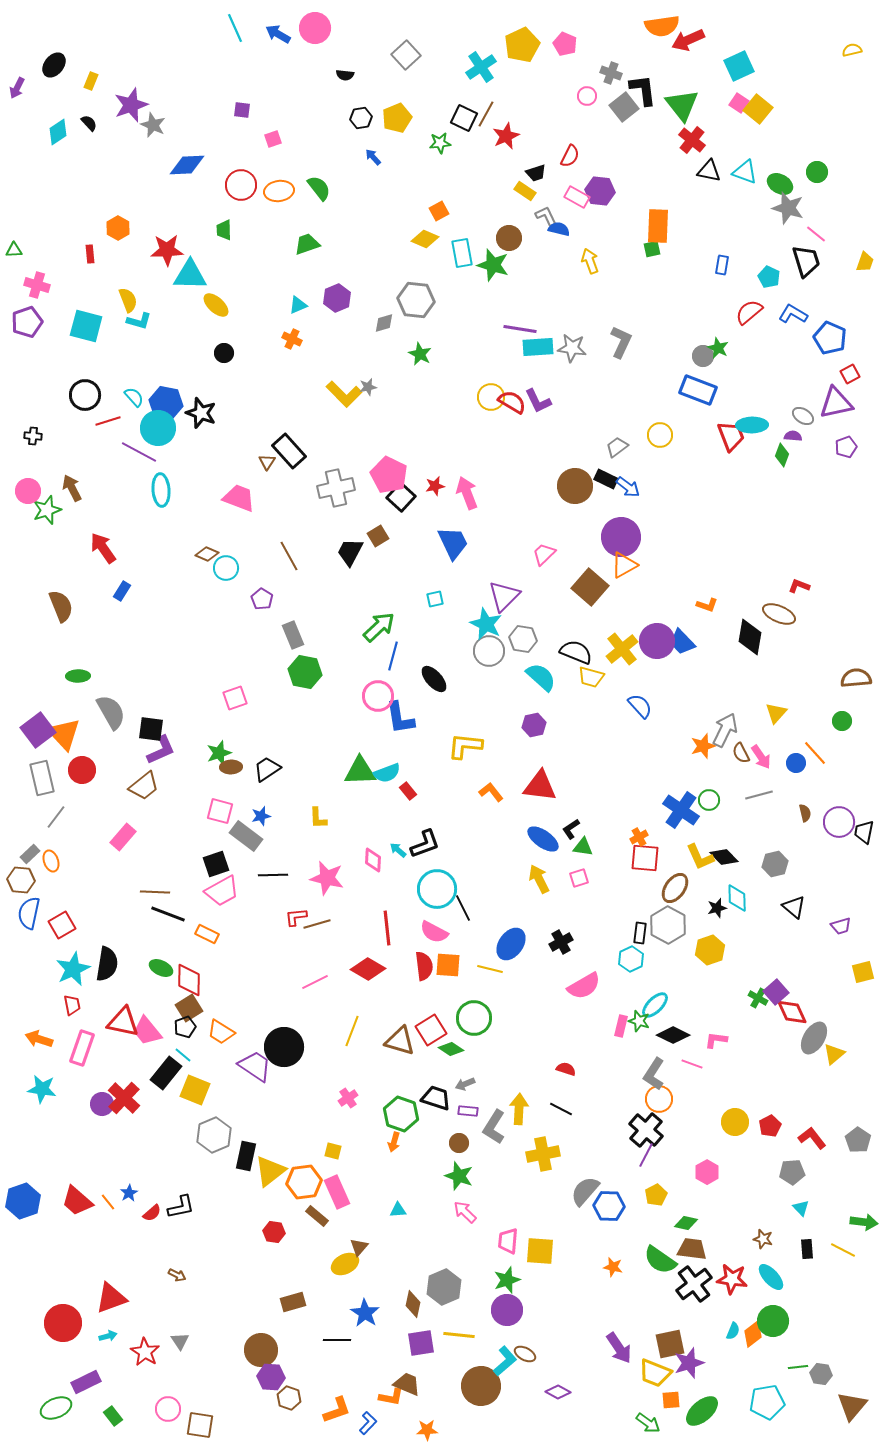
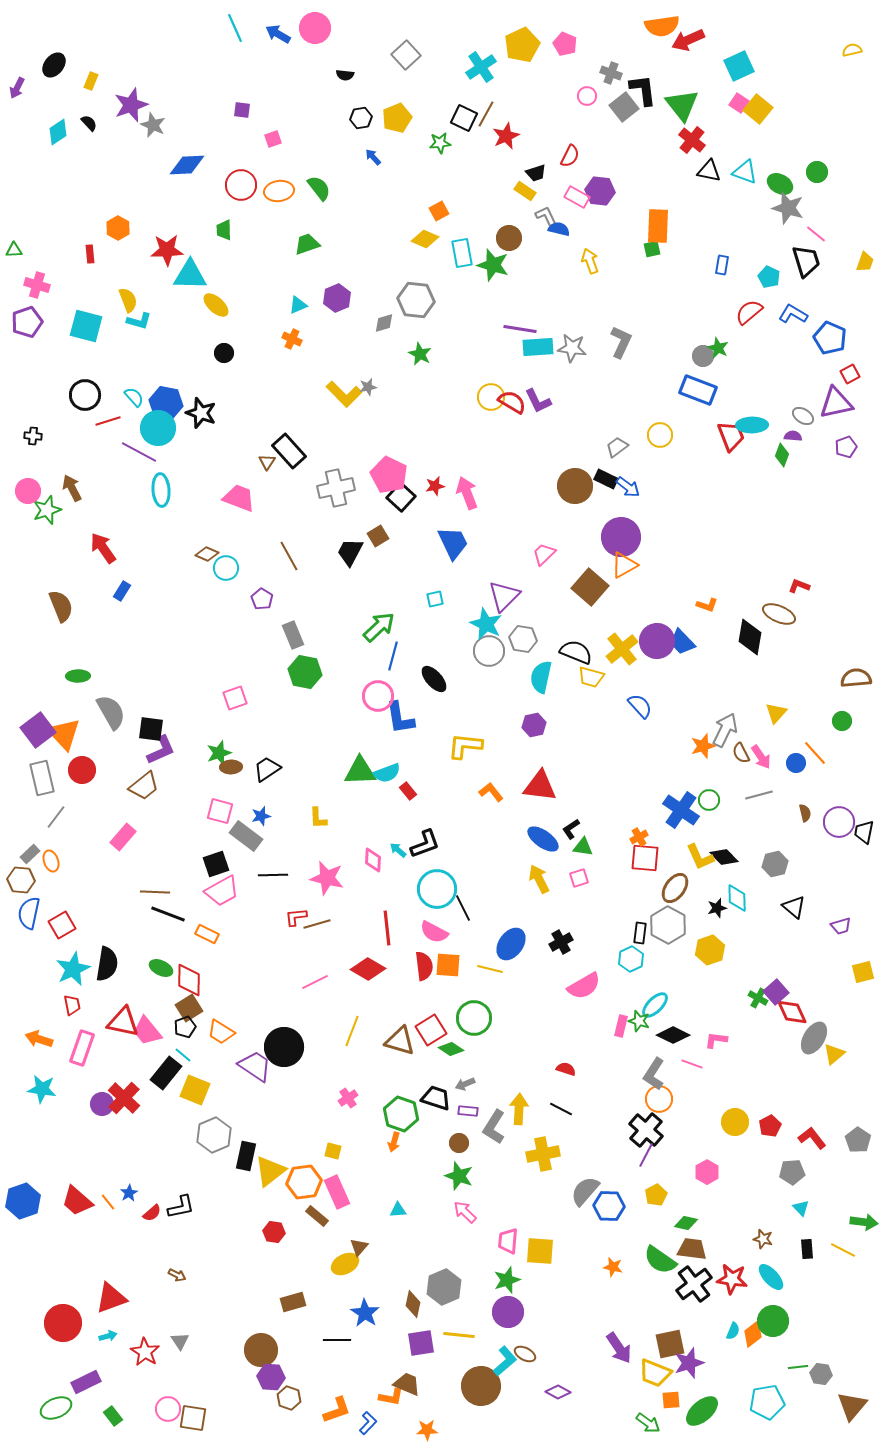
cyan semicircle at (541, 677): rotated 120 degrees counterclockwise
purple circle at (507, 1310): moved 1 px right, 2 px down
brown square at (200, 1425): moved 7 px left, 7 px up
